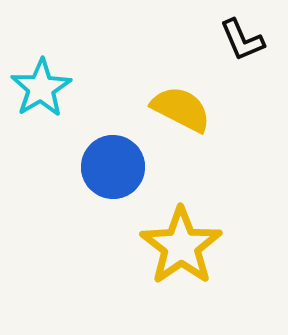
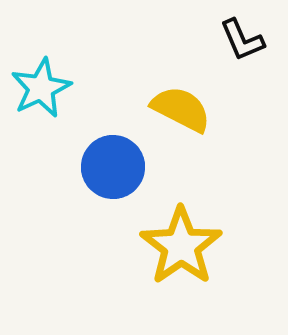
cyan star: rotated 6 degrees clockwise
